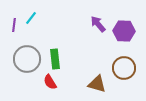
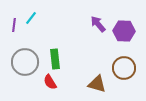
gray circle: moved 2 px left, 3 px down
